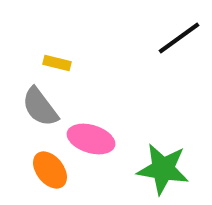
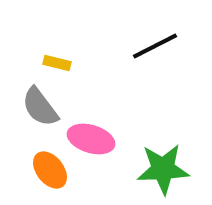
black line: moved 24 px left, 8 px down; rotated 9 degrees clockwise
green star: rotated 12 degrees counterclockwise
